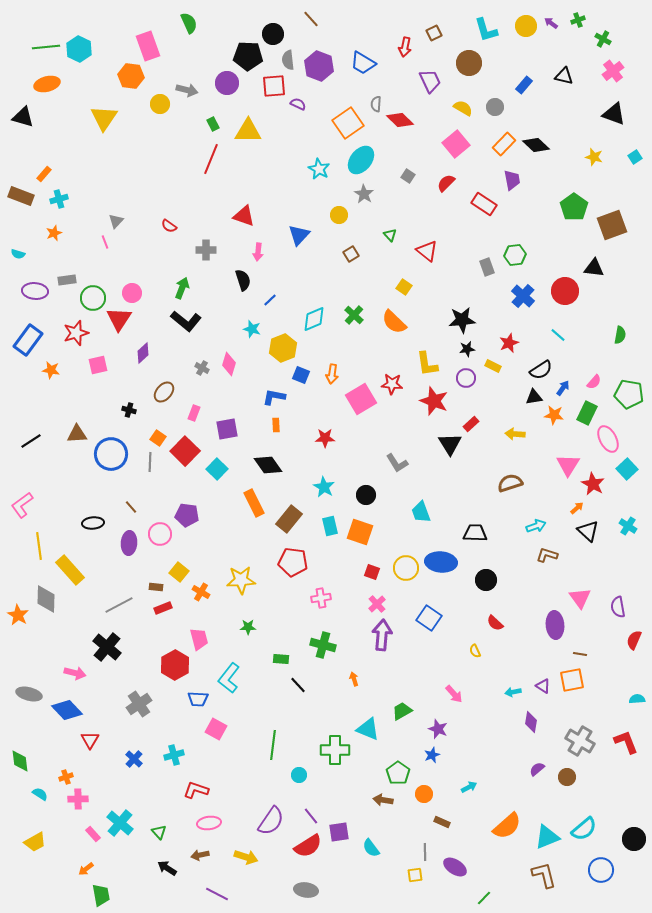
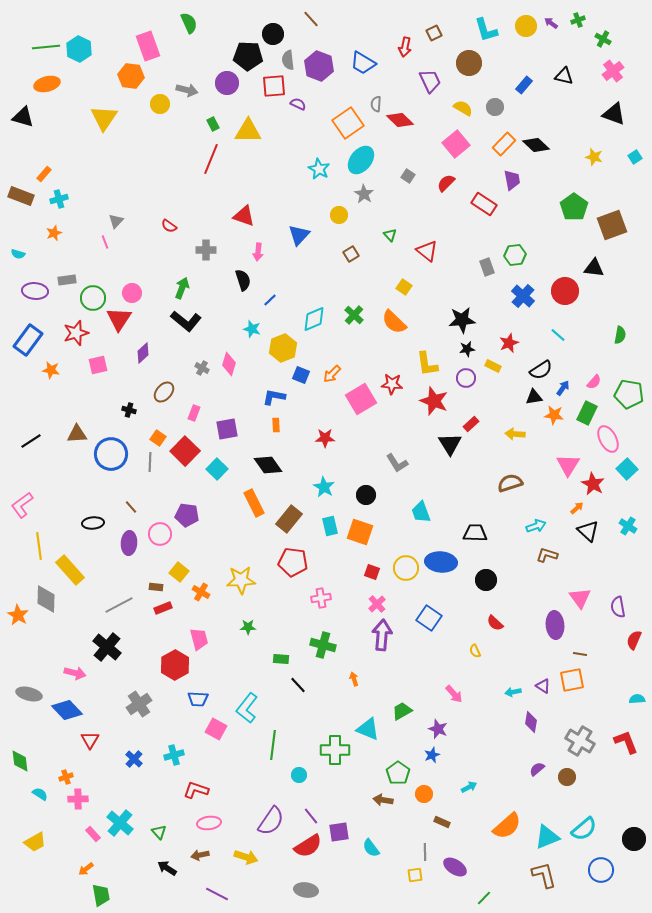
orange arrow at (332, 374): rotated 36 degrees clockwise
cyan L-shape at (229, 678): moved 18 px right, 30 px down
